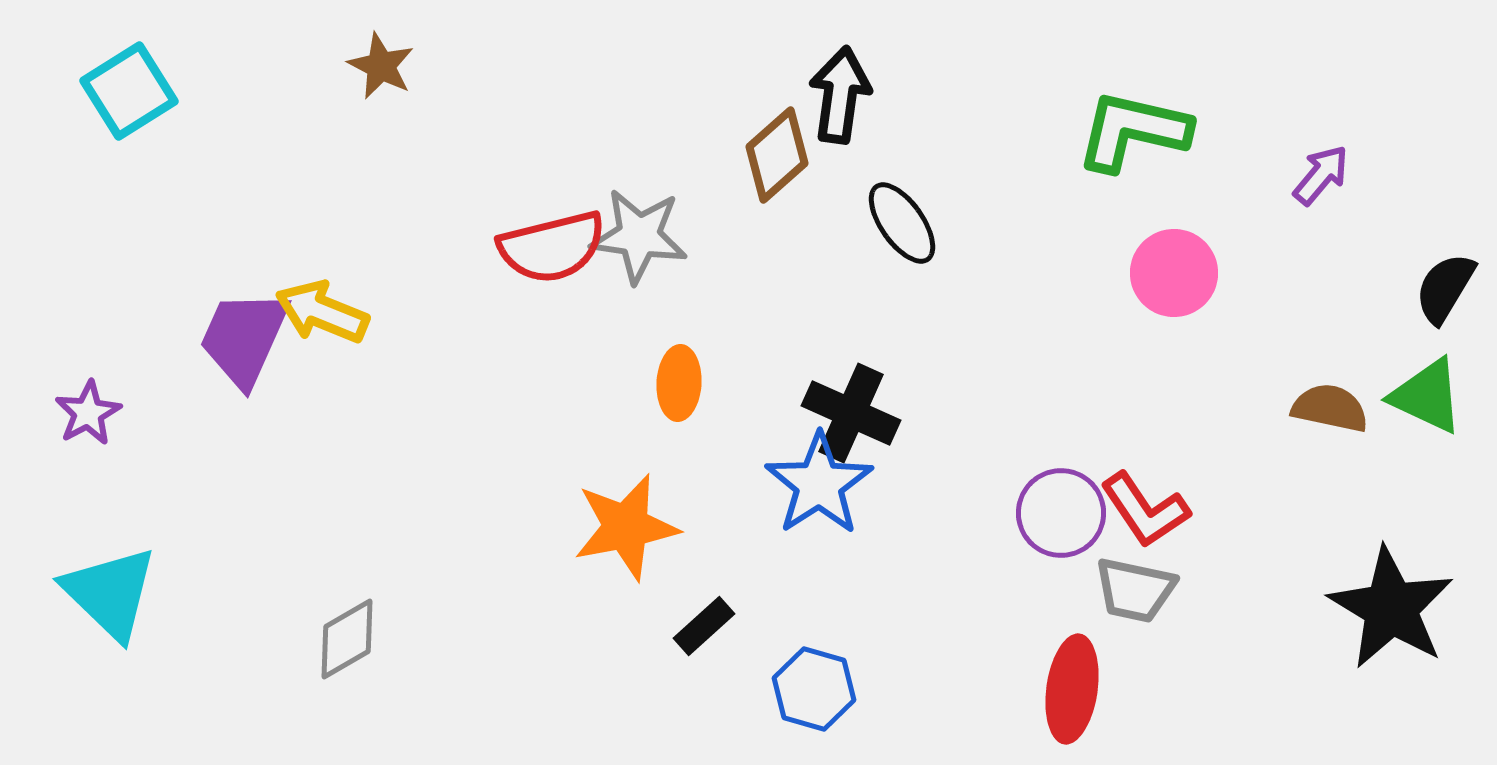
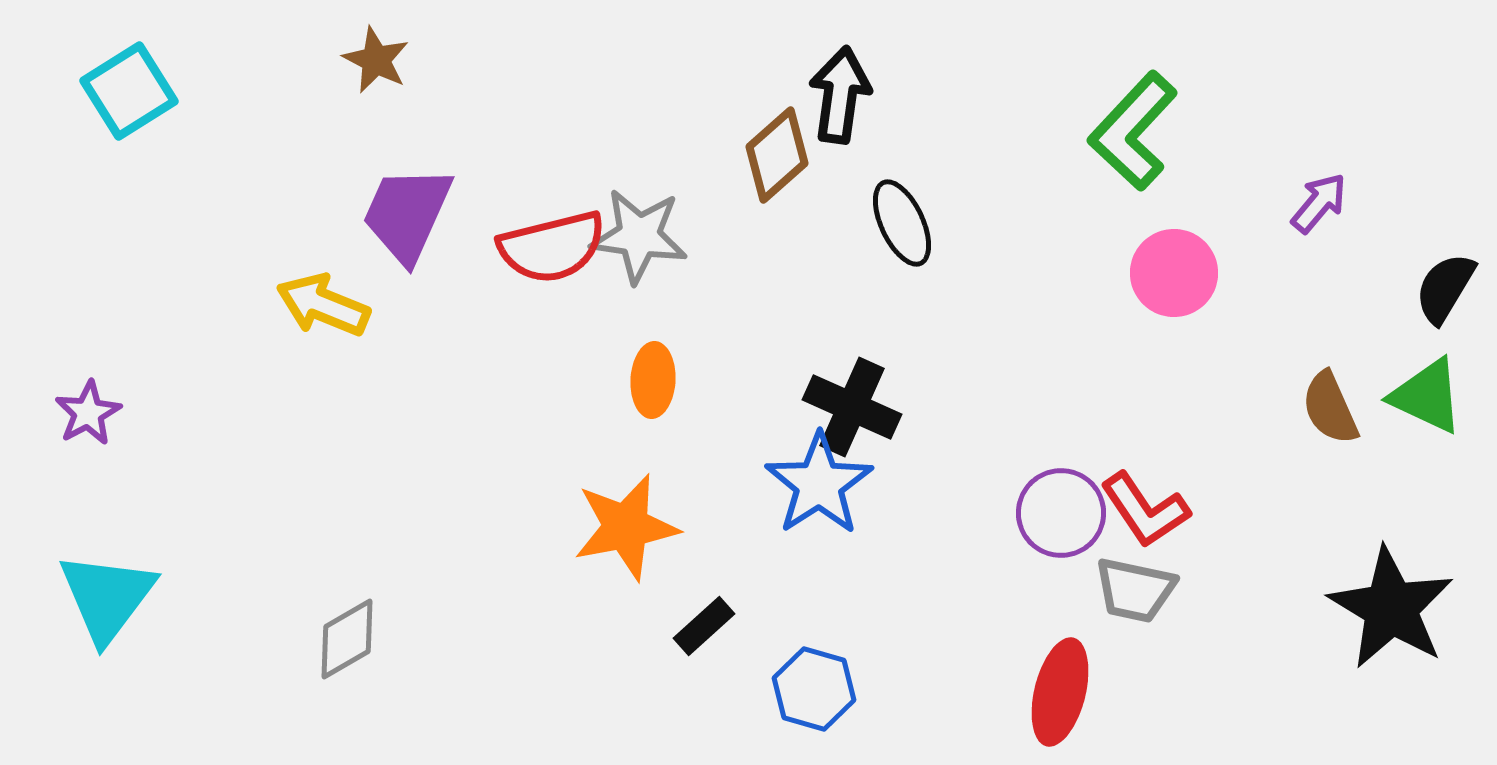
brown star: moved 5 px left, 6 px up
green L-shape: rotated 60 degrees counterclockwise
purple arrow: moved 2 px left, 28 px down
black ellipse: rotated 10 degrees clockwise
yellow arrow: moved 1 px right, 7 px up
purple trapezoid: moved 163 px right, 124 px up
orange ellipse: moved 26 px left, 3 px up
brown semicircle: rotated 126 degrees counterclockwise
black cross: moved 1 px right, 6 px up
cyan triangle: moved 3 px left, 4 px down; rotated 23 degrees clockwise
red ellipse: moved 12 px left, 3 px down; rotated 6 degrees clockwise
